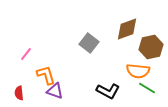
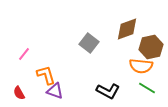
pink line: moved 2 px left
orange semicircle: moved 3 px right, 5 px up
red semicircle: rotated 24 degrees counterclockwise
